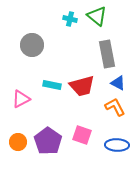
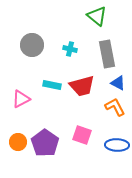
cyan cross: moved 30 px down
purple pentagon: moved 3 px left, 2 px down
